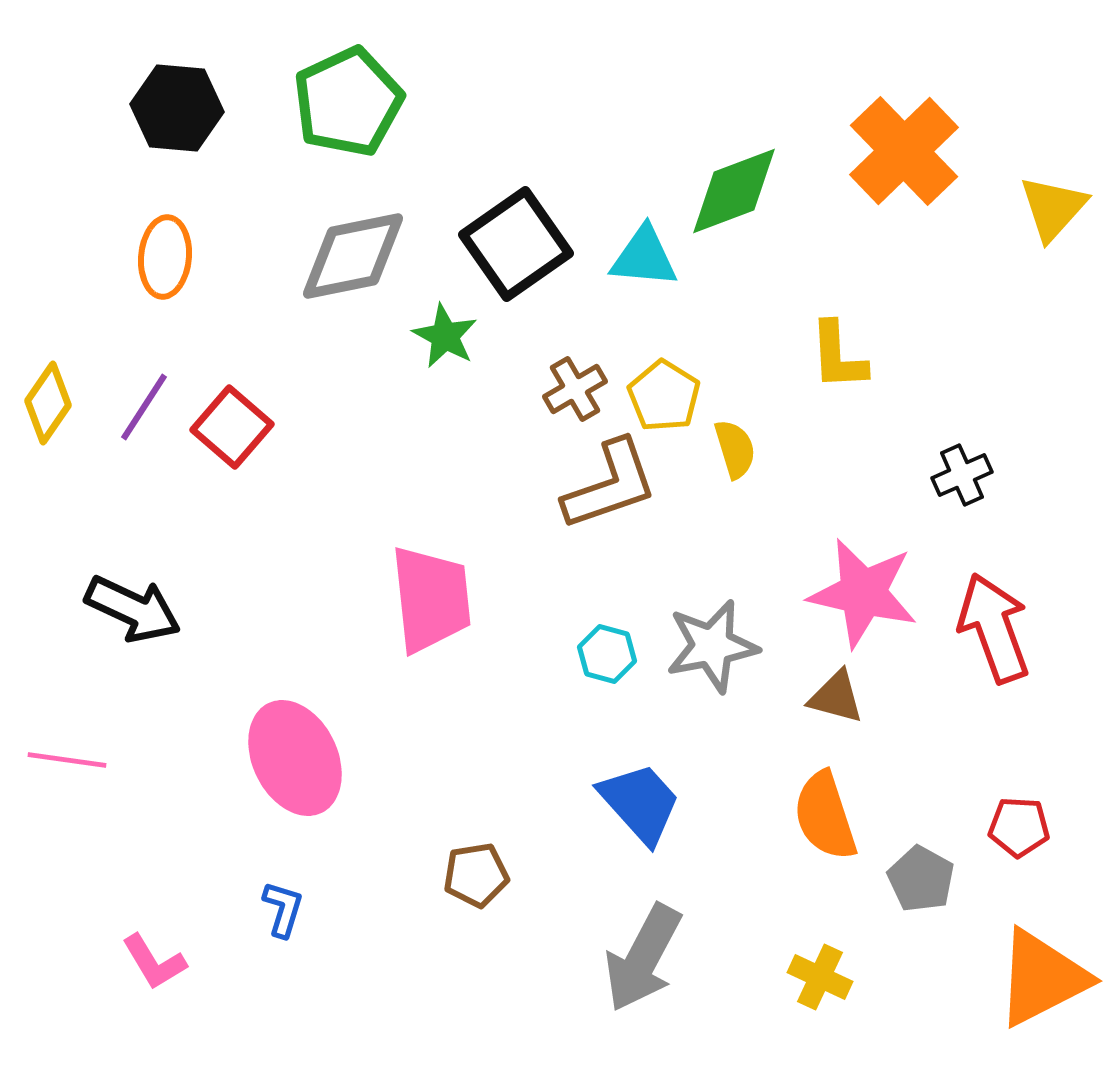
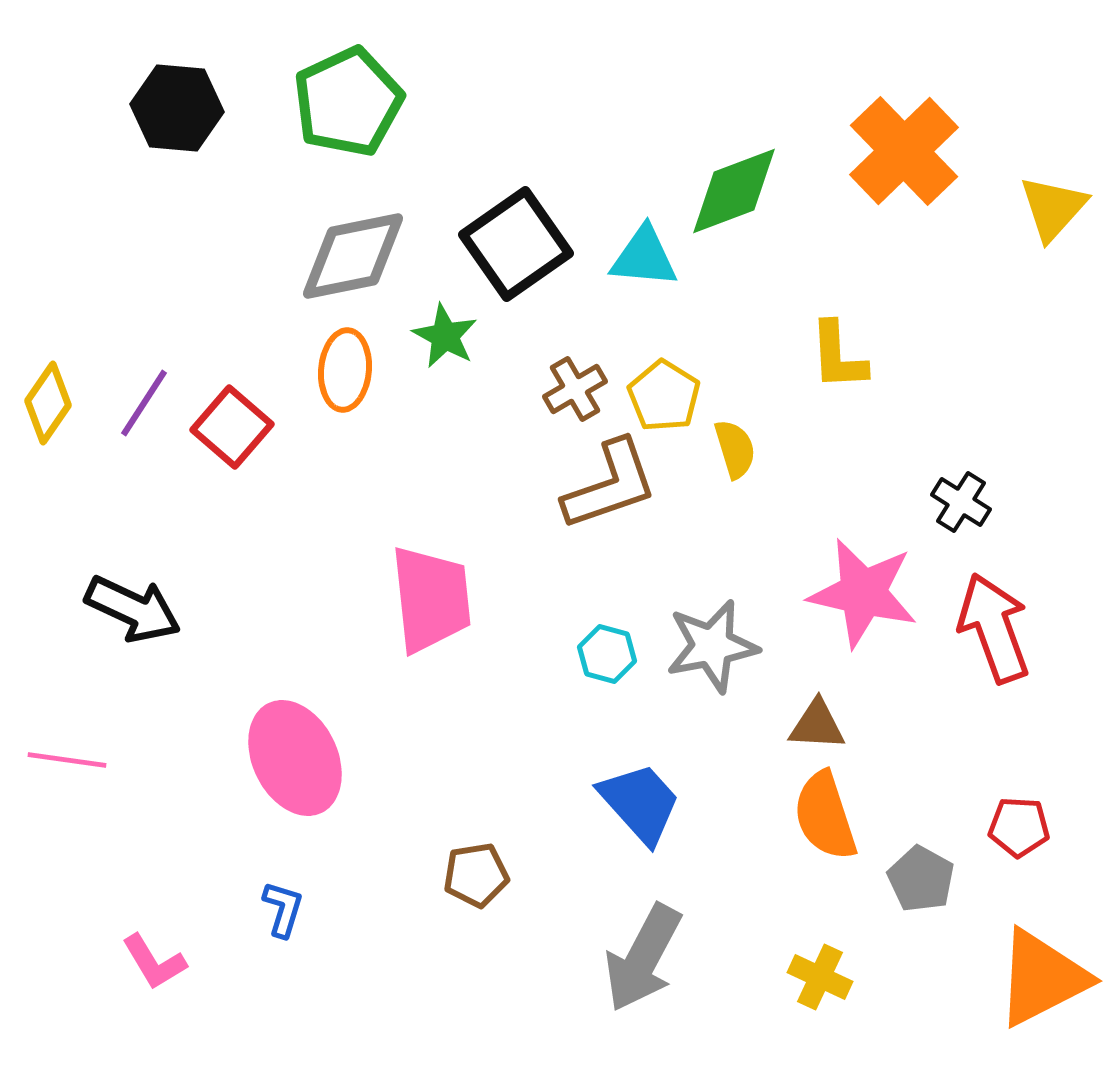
orange ellipse: moved 180 px right, 113 px down
purple line: moved 4 px up
black cross: moved 1 px left, 27 px down; rotated 34 degrees counterclockwise
brown triangle: moved 19 px left, 28 px down; rotated 12 degrees counterclockwise
